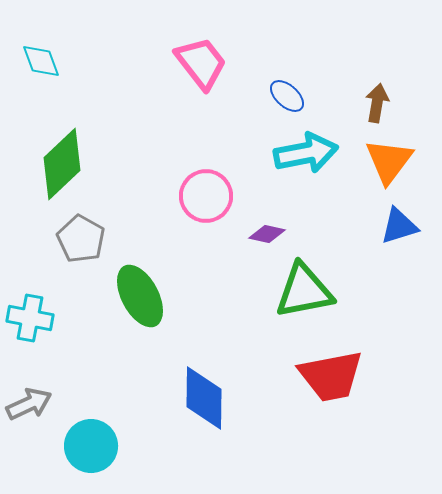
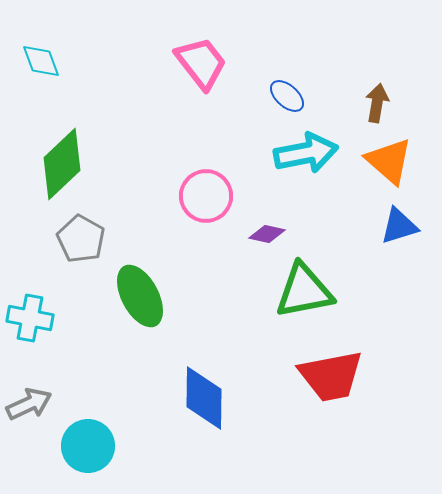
orange triangle: rotated 26 degrees counterclockwise
cyan circle: moved 3 px left
